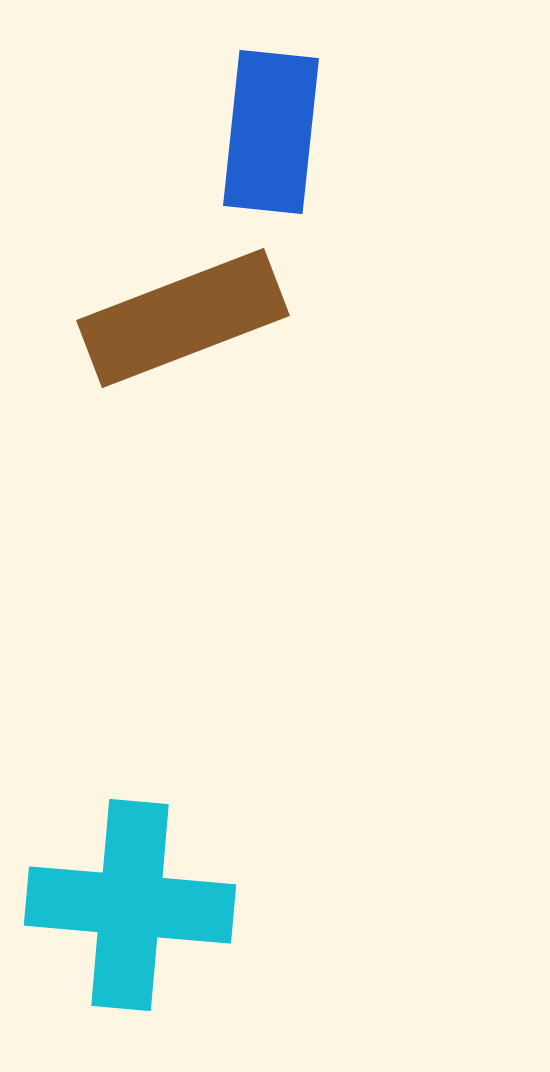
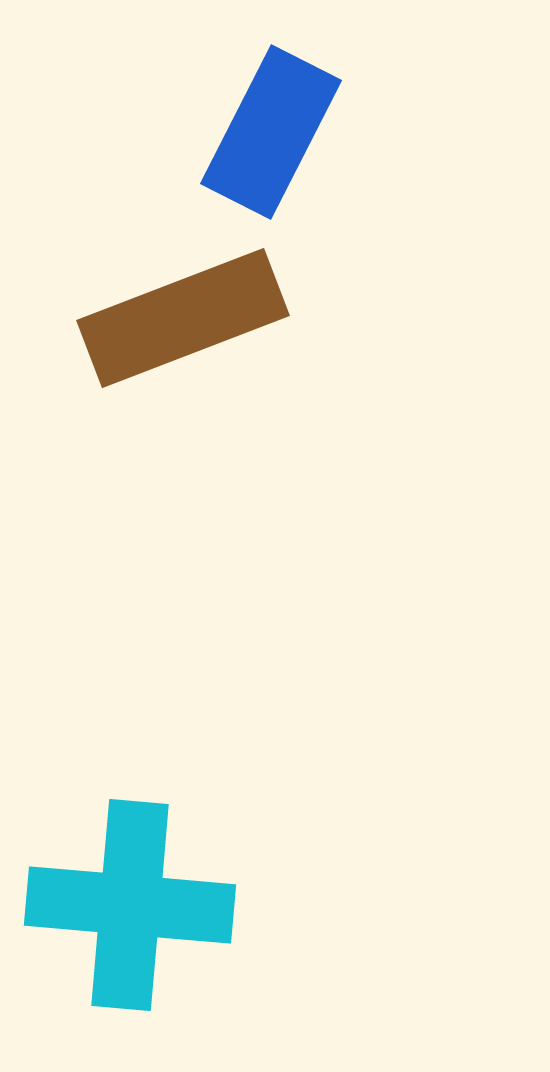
blue rectangle: rotated 21 degrees clockwise
